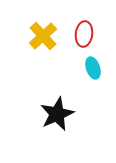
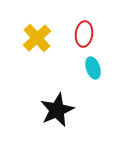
yellow cross: moved 6 px left, 2 px down
black star: moved 4 px up
